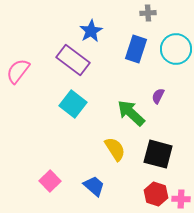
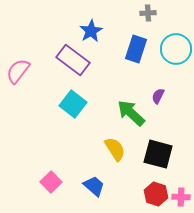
pink square: moved 1 px right, 1 px down
pink cross: moved 2 px up
